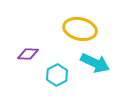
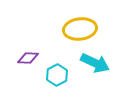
yellow ellipse: rotated 20 degrees counterclockwise
purple diamond: moved 4 px down
